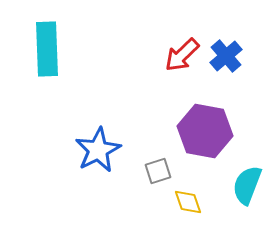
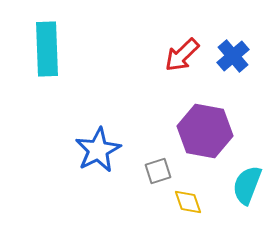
blue cross: moved 7 px right
